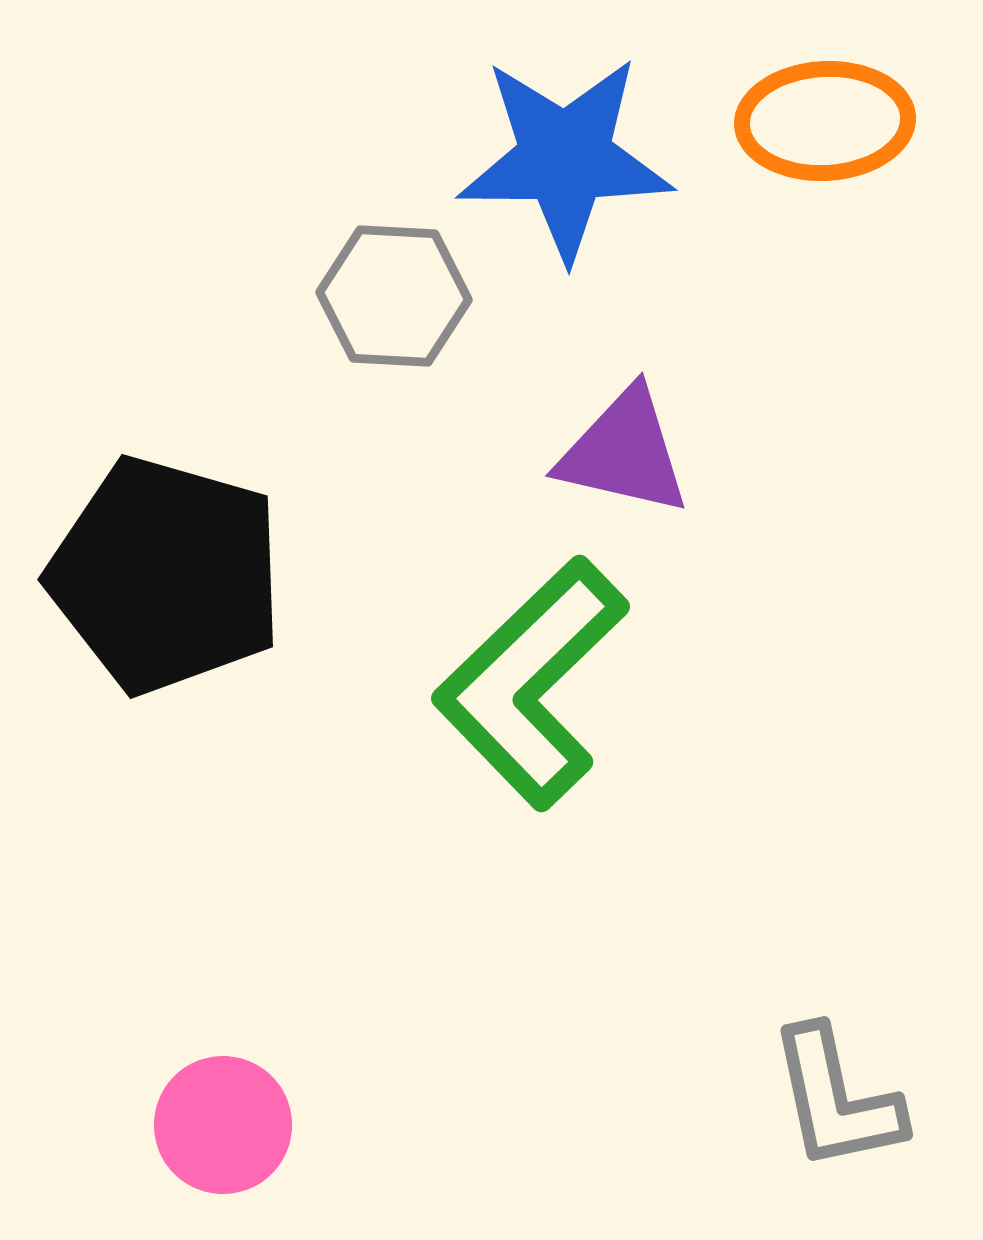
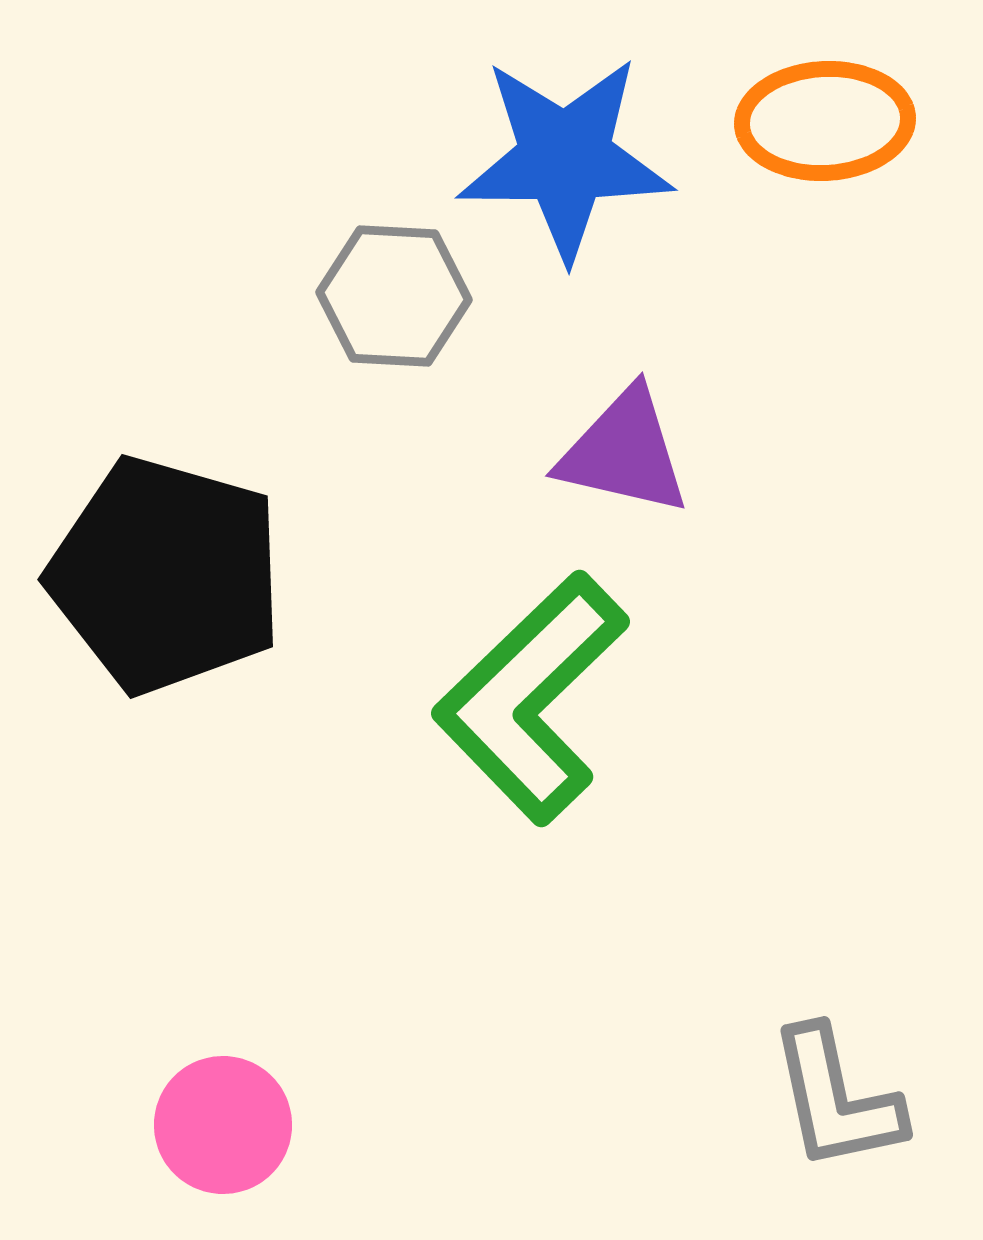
green L-shape: moved 15 px down
